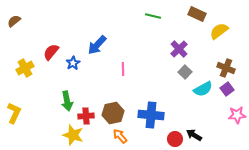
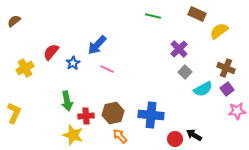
pink line: moved 16 px left; rotated 64 degrees counterclockwise
pink star: moved 4 px up
